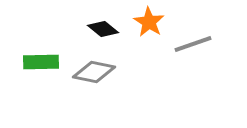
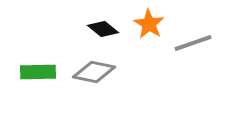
orange star: moved 2 px down
gray line: moved 1 px up
green rectangle: moved 3 px left, 10 px down
